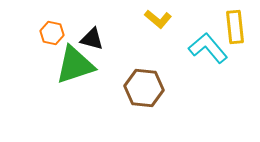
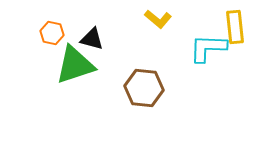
cyan L-shape: rotated 48 degrees counterclockwise
